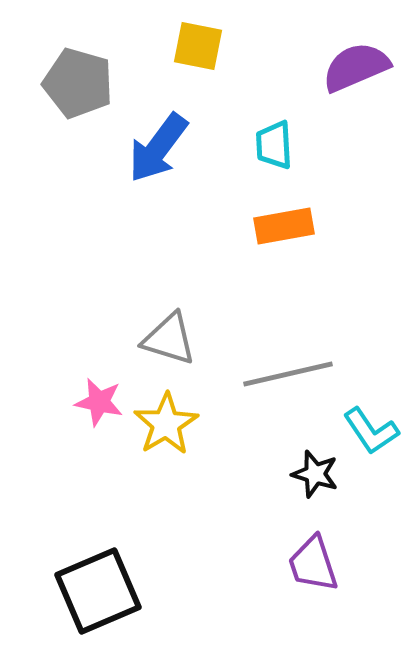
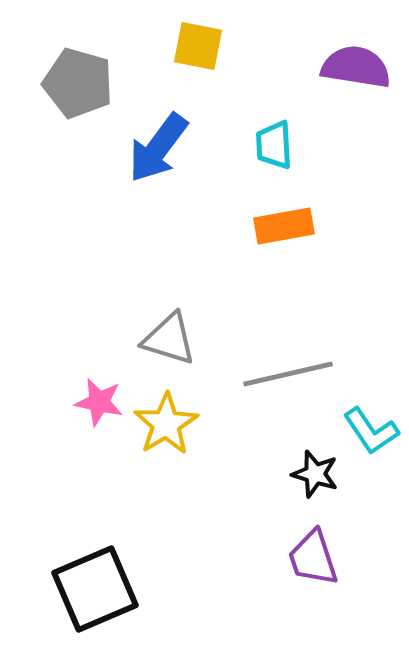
purple semicircle: rotated 32 degrees clockwise
purple trapezoid: moved 6 px up
black square: moved 3 px left, 2 px up
